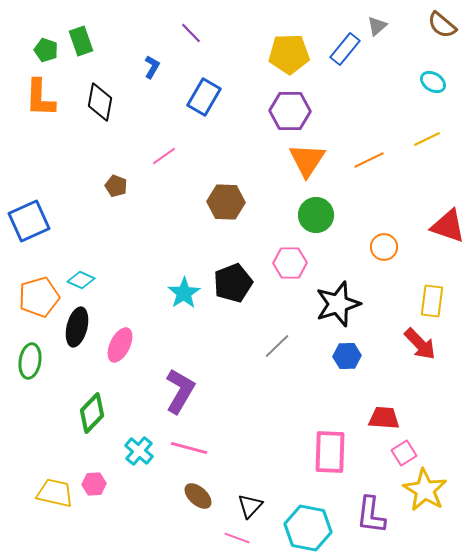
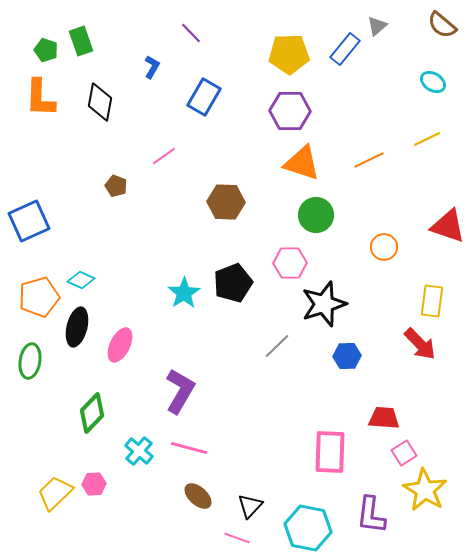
orange triangle at (307, 160): moved 5 px left, 3 px down; rotated 45 degrees counterclockwise
black star at (338, 304): moved 14 px left
yellow trapezoid at (55, 493): rotated 57 degrees counterclockwise
